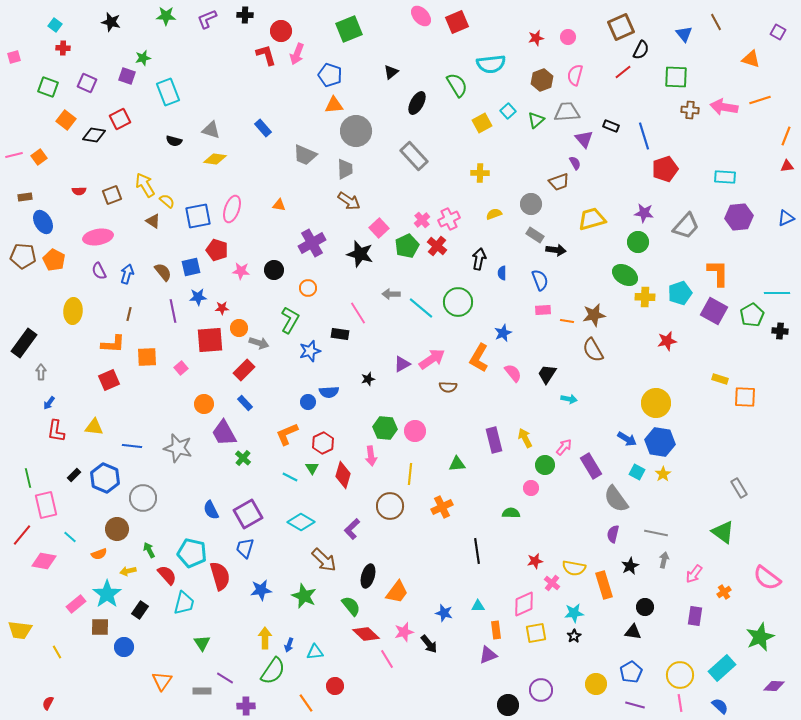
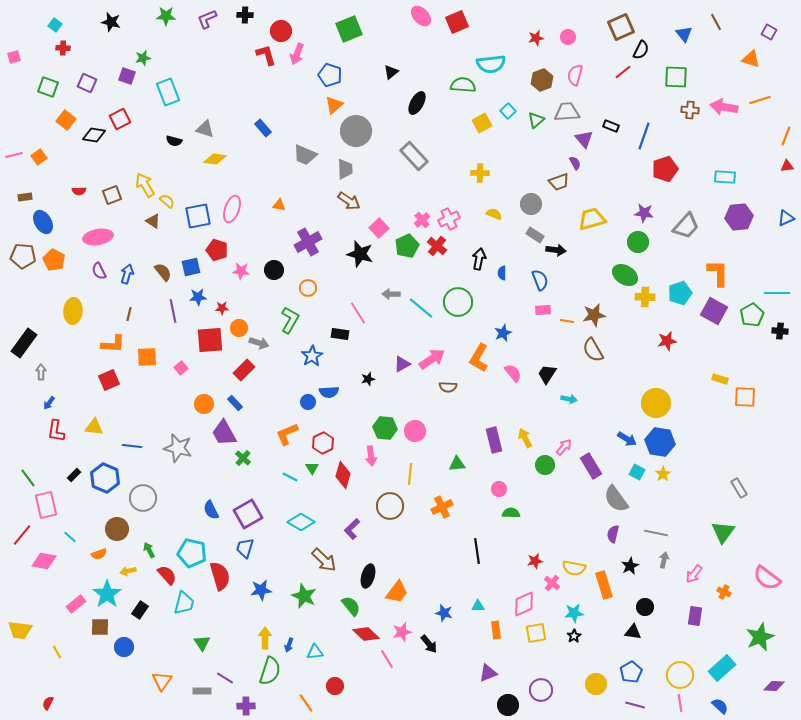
purple square at (778, 32): moved 9 px left
green semicircle at (457, 85): moved 6 px right; rotated 55 degrees counterclockwise
orange triangle at (334, 105): rotated 36 degrees counterclockwise
gray triangle at (211, 130): moved 6 px left, 1 px up
blue line at (644, 136): rotated 36 degrees clockwise
yellow semicircle at (494, 214): rotated 42 degrees clockwise
purple cross at (312, 243): moved 4 px left, 1 px up
blue star at (310, 351): moved 2 px right, 5 px down; rotated 15 degrees counterclockwise
blue rectangle at (245, 403): moved 10 px left
green line at (28, 478): rotated 24 degrees counterclockwise
pink circle at (531, 488): moved 32 px left, 1 px down
green triangle at (723, 532): rotated 30 degrees clockwise
orange cross at (724, 592): rotated 32 degrees counterclockwise
pink star at (404, 632): moved 2 px left
purple triangle at (488, 655): moved 18 px down
green semicircle at (273, 671): moved 3 px left; rotated 16 degrees counterclockwise
